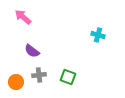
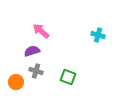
pink arrow: moved 18 px right, 14 px down
purple semicircle: rotated 126 degrees clockwise
gray cross: moved 3 px left, 4 px up; rotated 24 degrees clockwise
